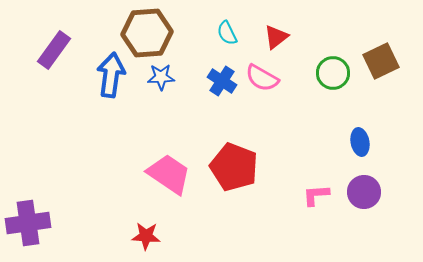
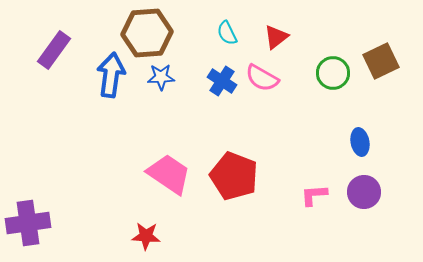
red pentagon: moved 9 px down
pink L-shape: moved 2 px left
